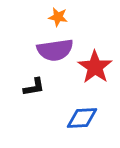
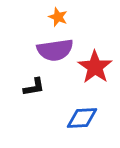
orange star: rotated 12 degrees clockwise
